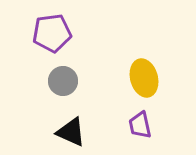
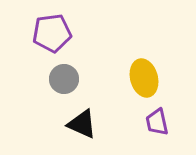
gray circle: moved 1 px right, 2 px up
purple trapezoid: moved 17 px right, 3 px up
black triangle: moved 11 px right, 8 px up
